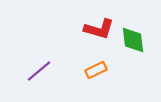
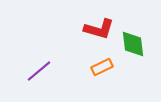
green diamond: moved 4 px down
orange rectangle: moved 6 px right, 3 px up
